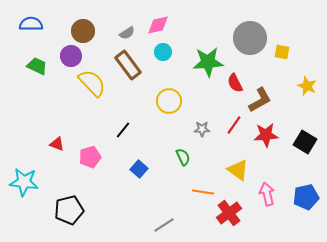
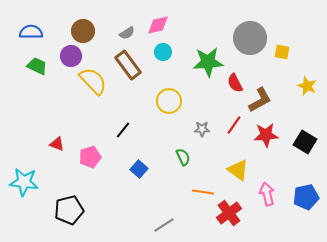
blue semicircle: moved 8 px down
yellow semicircle: moved 1 px right, 2 px up
